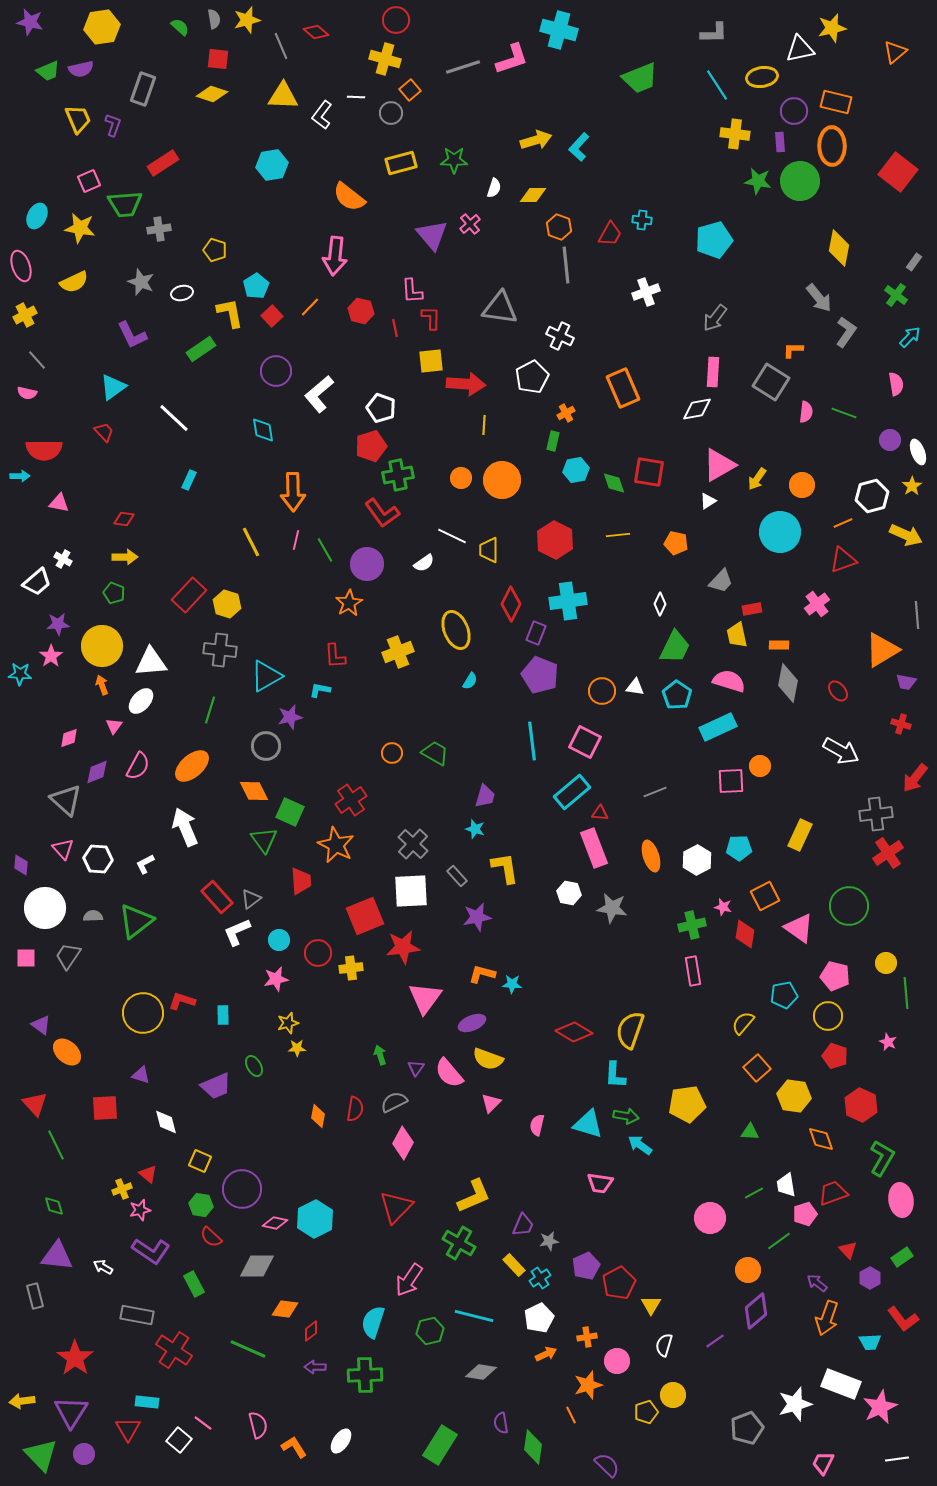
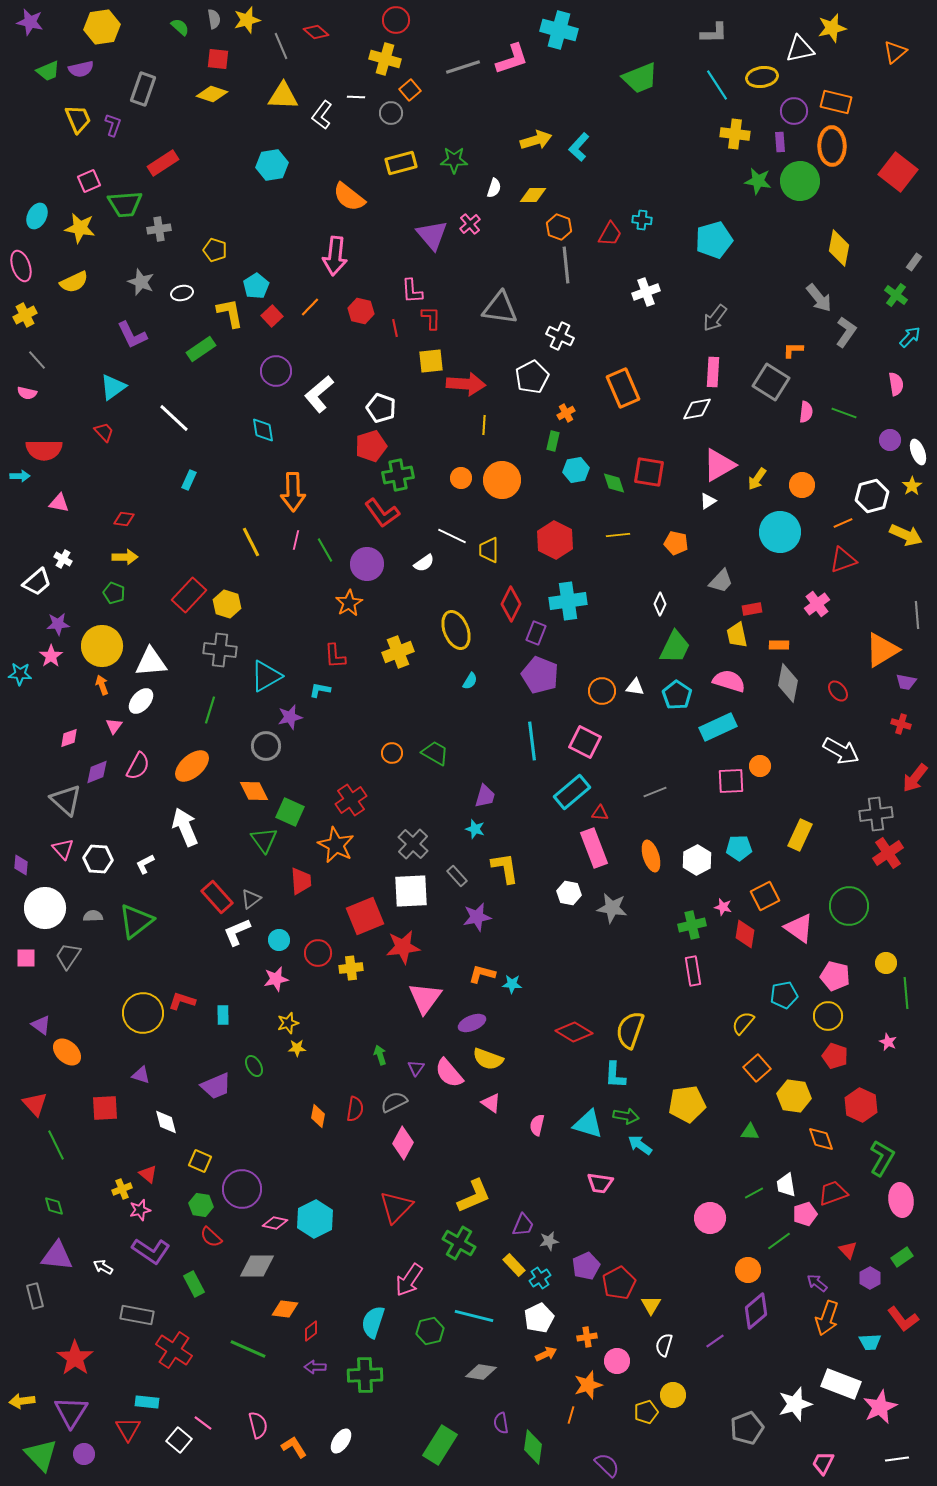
pink triangle at (491, 1103): rotated 40 degrees counterclockwise
orange line at (571, 1415): rotated 42 degrees clockwise
